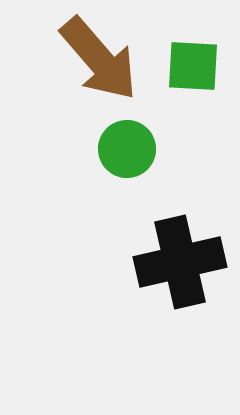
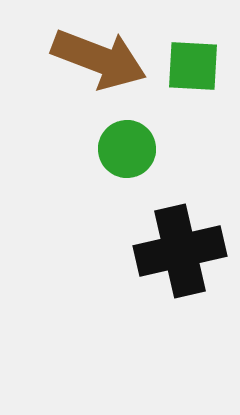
brown arrow: rotated 28 degrees counterclockwise
black cross: moved 11 px up
